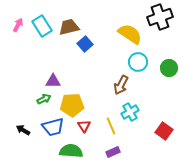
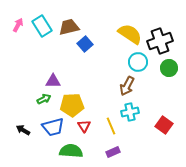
black cross: moved 24 px down
brown arrow: moved 6 px right, 1 px down
cyan cross: rotated 18 degrees clockwise
red square: moved 6 px up
